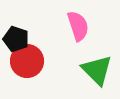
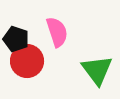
pink semicircle: moved 21 px left, 6 px down
green triangle: rotated 8 degrees clockwise
